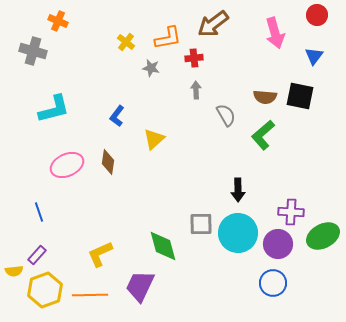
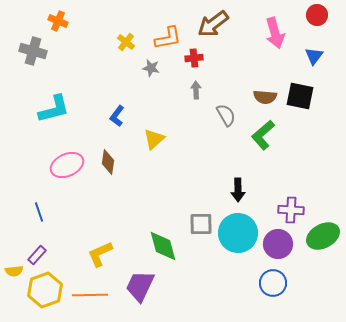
purple cross: moved 2 px up
